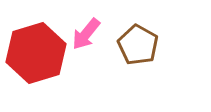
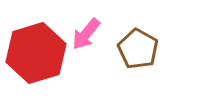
brown pentagon: moved 4 px down
